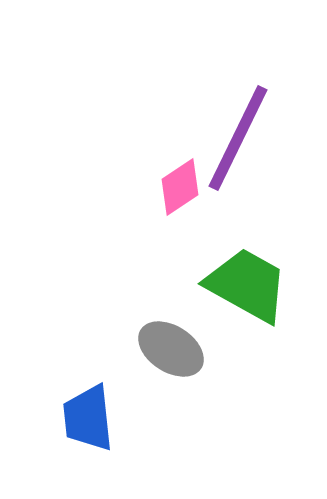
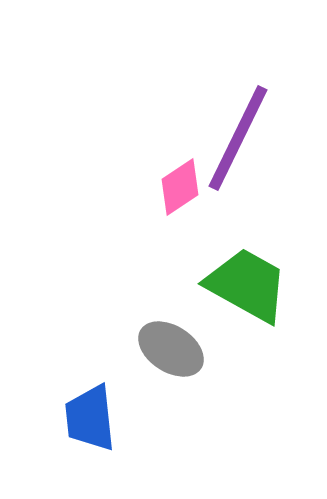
blue trapezoid: moved 2 px right
